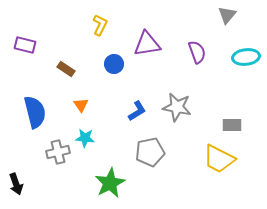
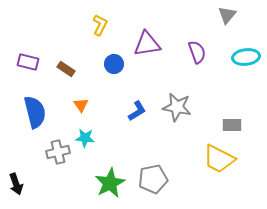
purple rectangle: moved 3 px right, 17 px down
gray pentagon: moved 3 px right, 27 px down
